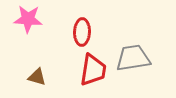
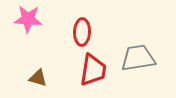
gray trapezoid: moved 5 px right
brown triangle: moved 1 px right, 1 px down
